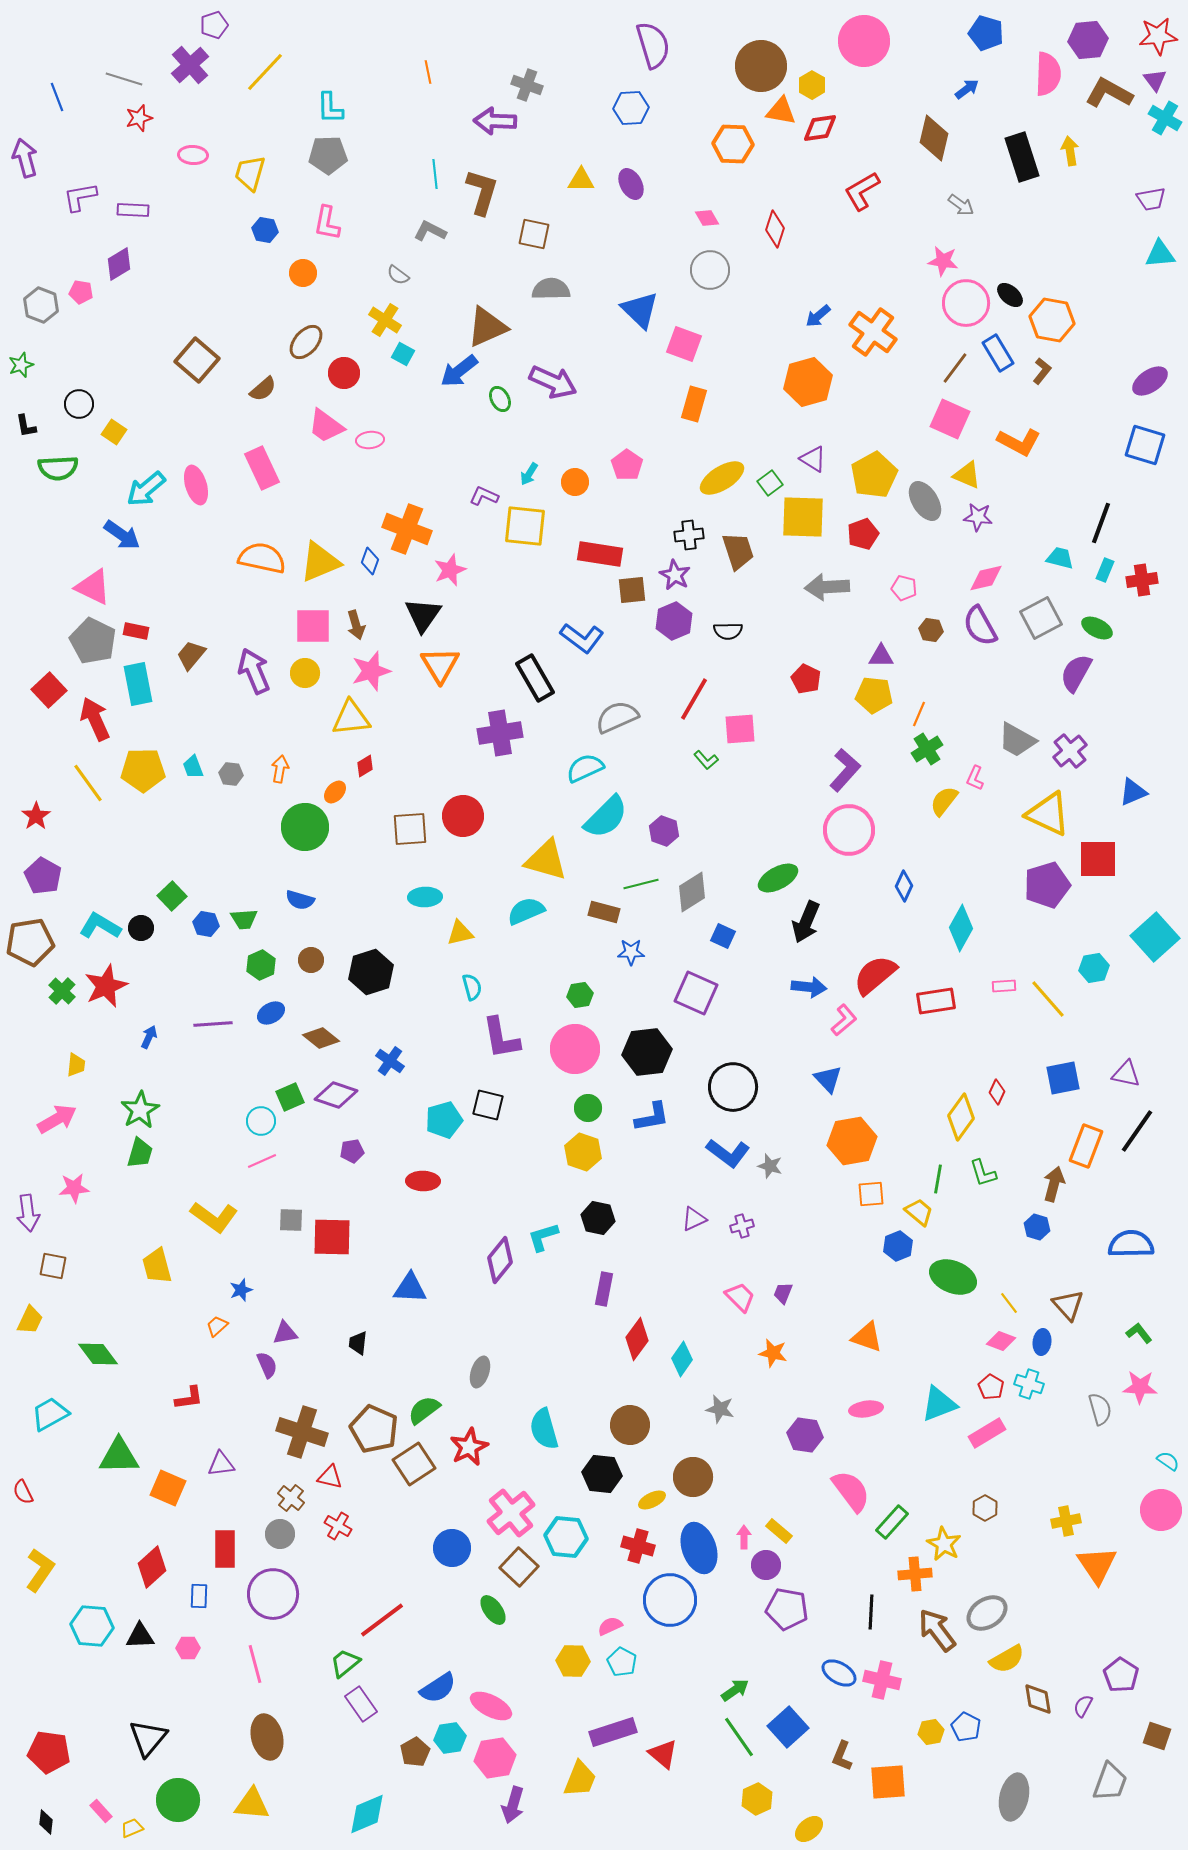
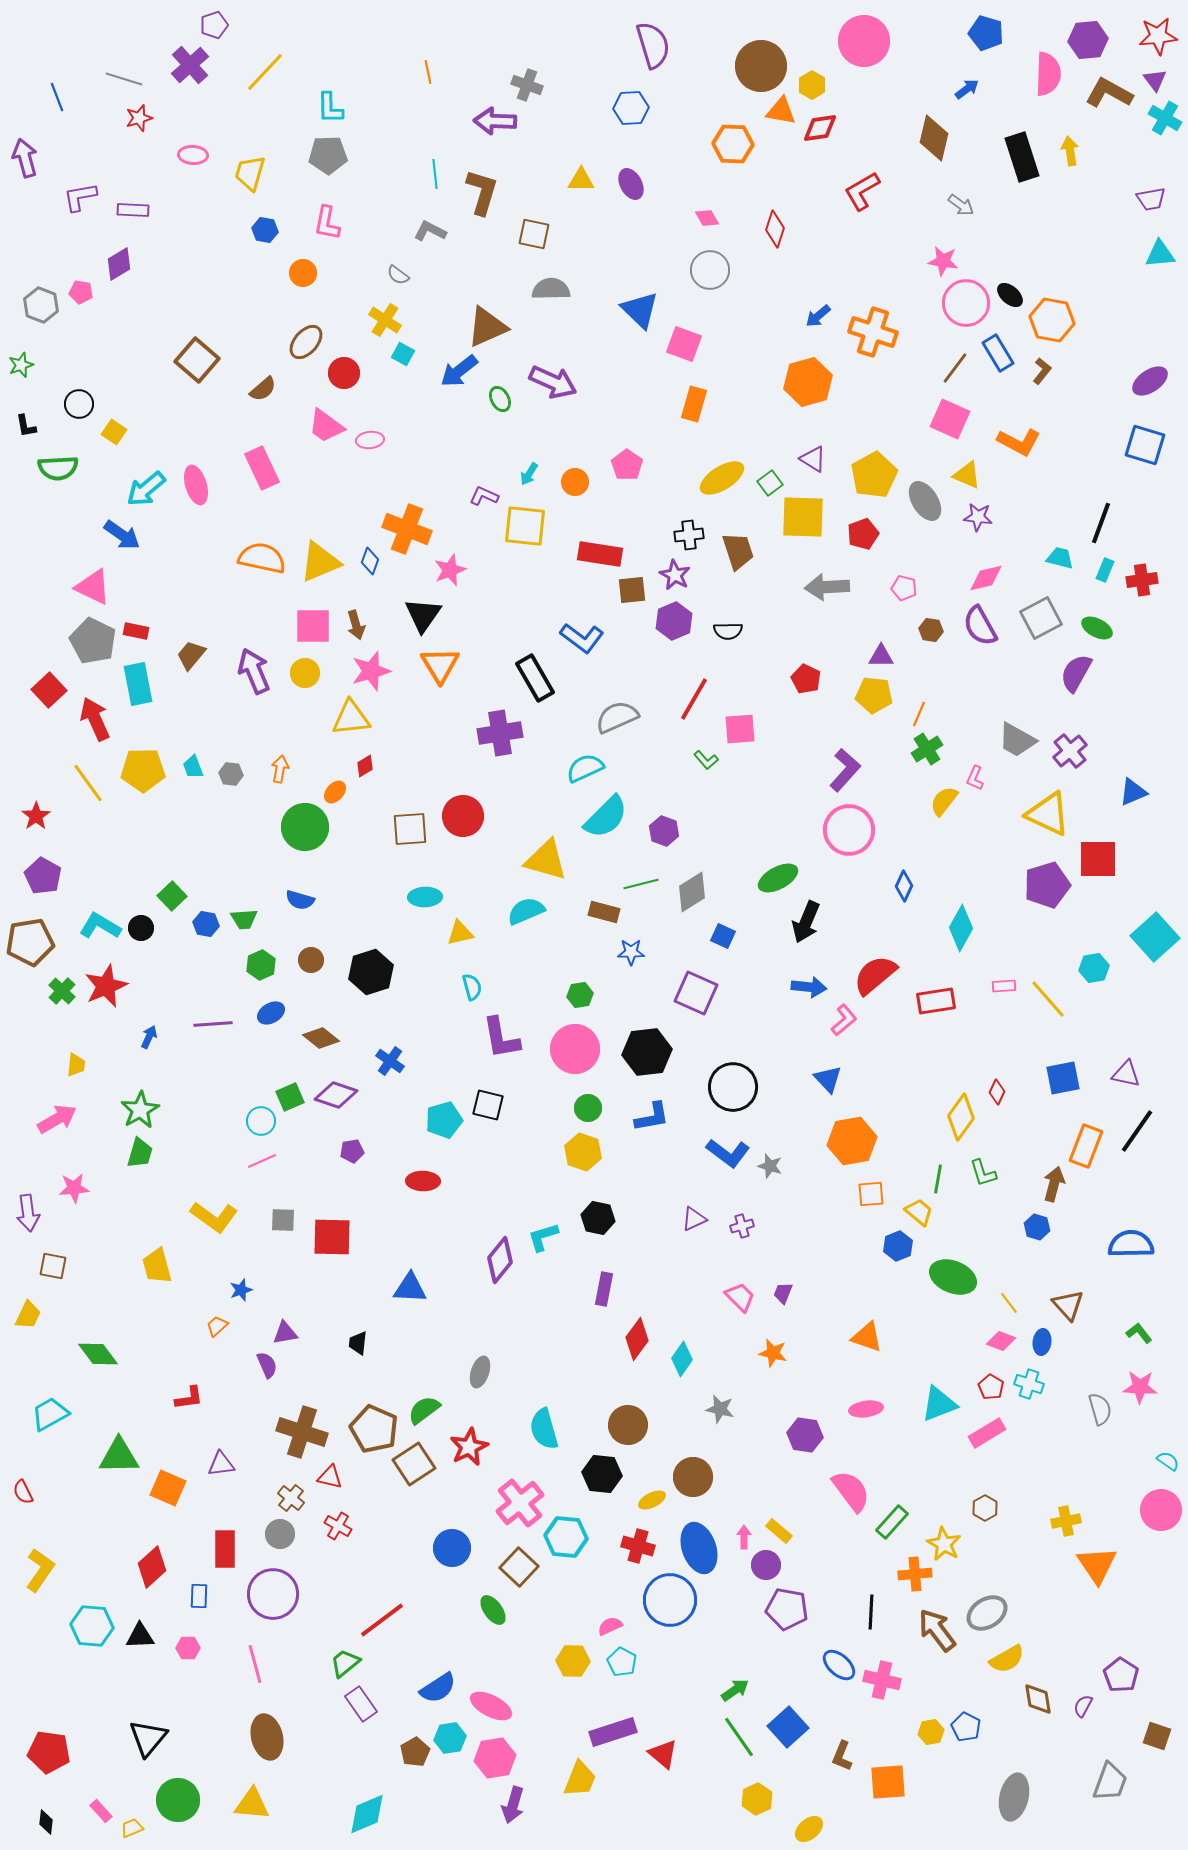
orange cross at (873, 332): rotated 18 degrees counterclockwise
gray square at (291, 1220): moved 8 px left
yellow trapezoid at (30, 1320): moved 2 px left, 5 px up
brown circle at (630, 1425): moved 2 px left
pink cross at (511, 1513): moved 9 px right, 10 px up
blue ellipse at (839, 1673): moved 8 px up; rotated 12 degrees clockwise
